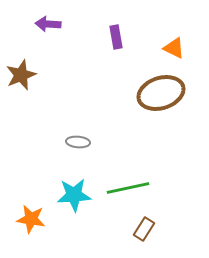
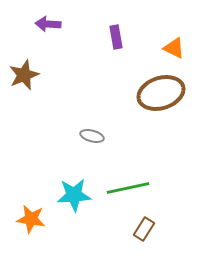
brown star: moved 3 px right
gray ellipse: moved 14 px right, 6 px up; rotated 10 degrees clockwise
